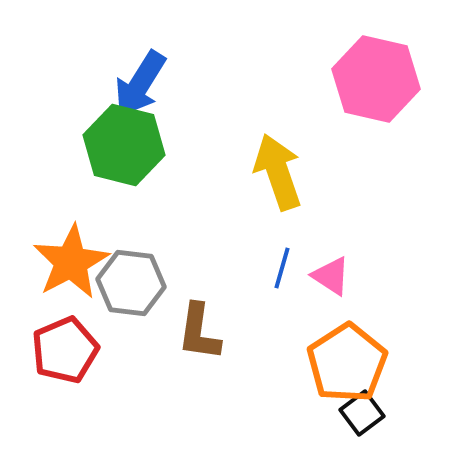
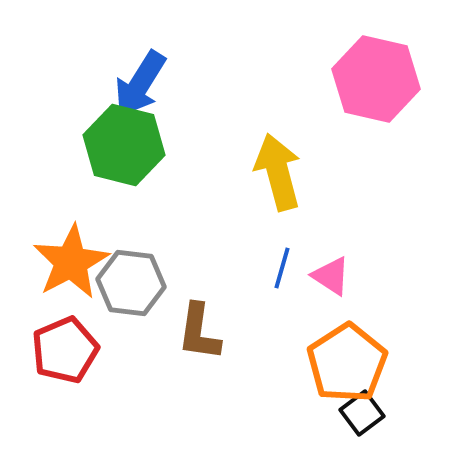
yellow arrow: rotated 4 degrees clockwise
